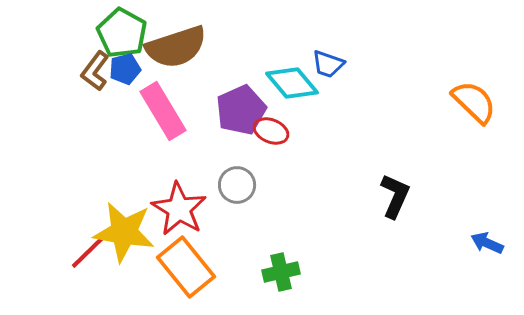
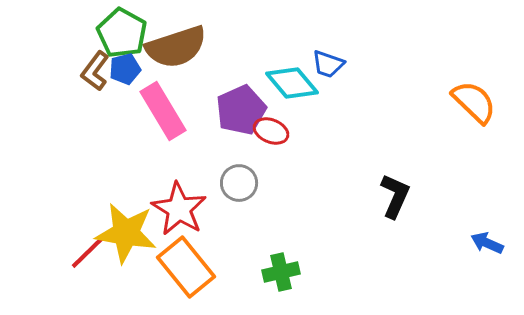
gray circle: moved 2 px right, 2 px up
yellow star: moved 2 px right, 1 px down
